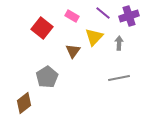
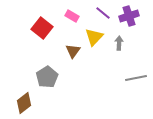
gray line: moved 17 px right
